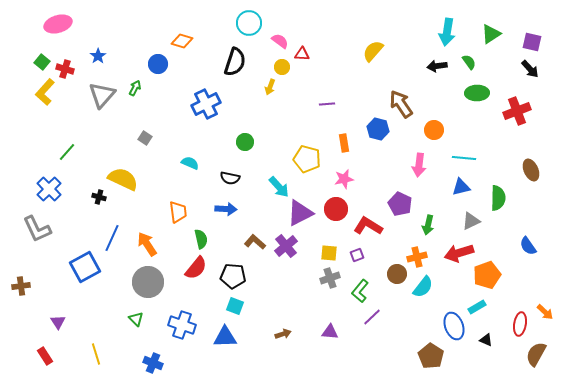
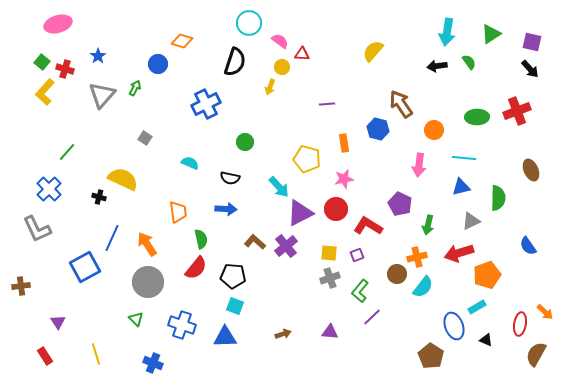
green ellipse at (477, 93): moved 24 px down
